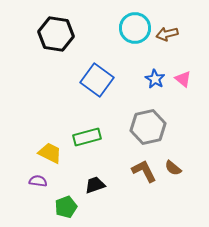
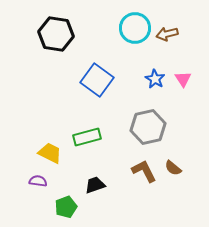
pink triangle: rotated 18 degrees clockwise
